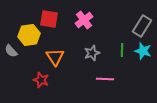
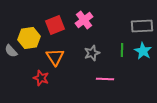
red square: moved 6 px right, 6 px down; rotated 30 degrees counterclockwise
gray rectangle: rotated 55 degrees clockwise
yellow hexagon: moved 3 px down
cyan star: rotated 12 degrees clockwise
red star: moved 2 px up
